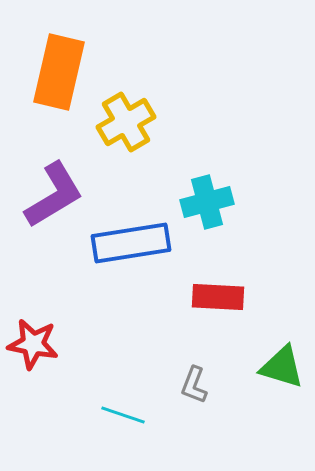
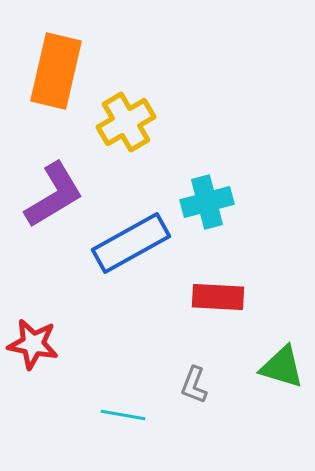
orange rectangle: moved 3 px left, 1 px up
blue rectangle: rotated 20 degrees counterclockwise
cyan line: rotated 9 degrees counterclockwise
